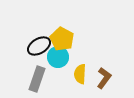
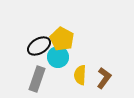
yellow semicircle: moved 1 px down
